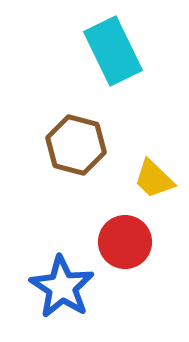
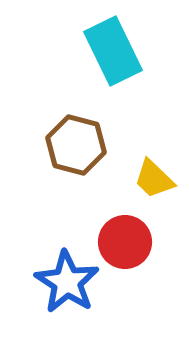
blue star: moved 5 px right, 5 px up
